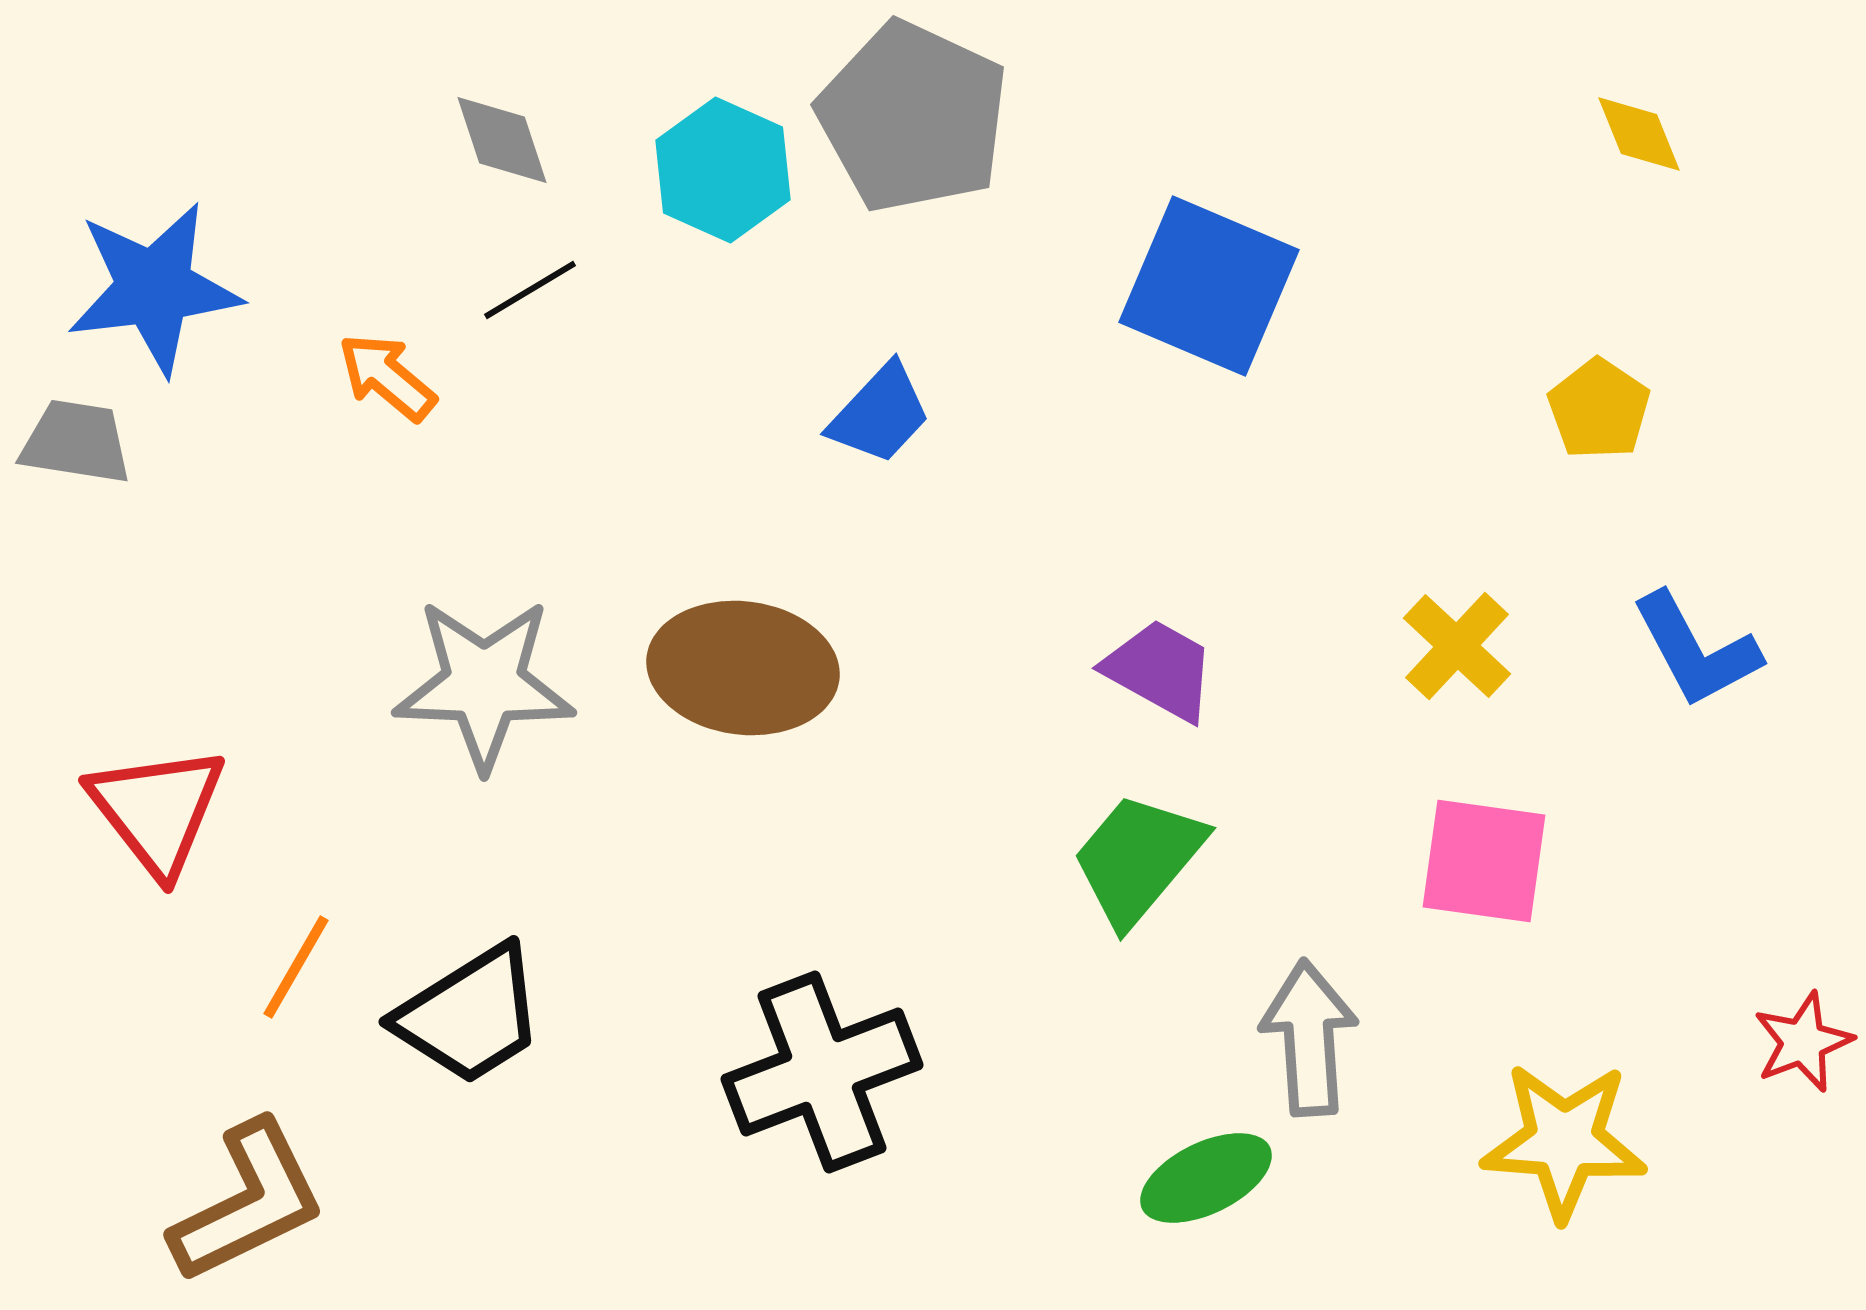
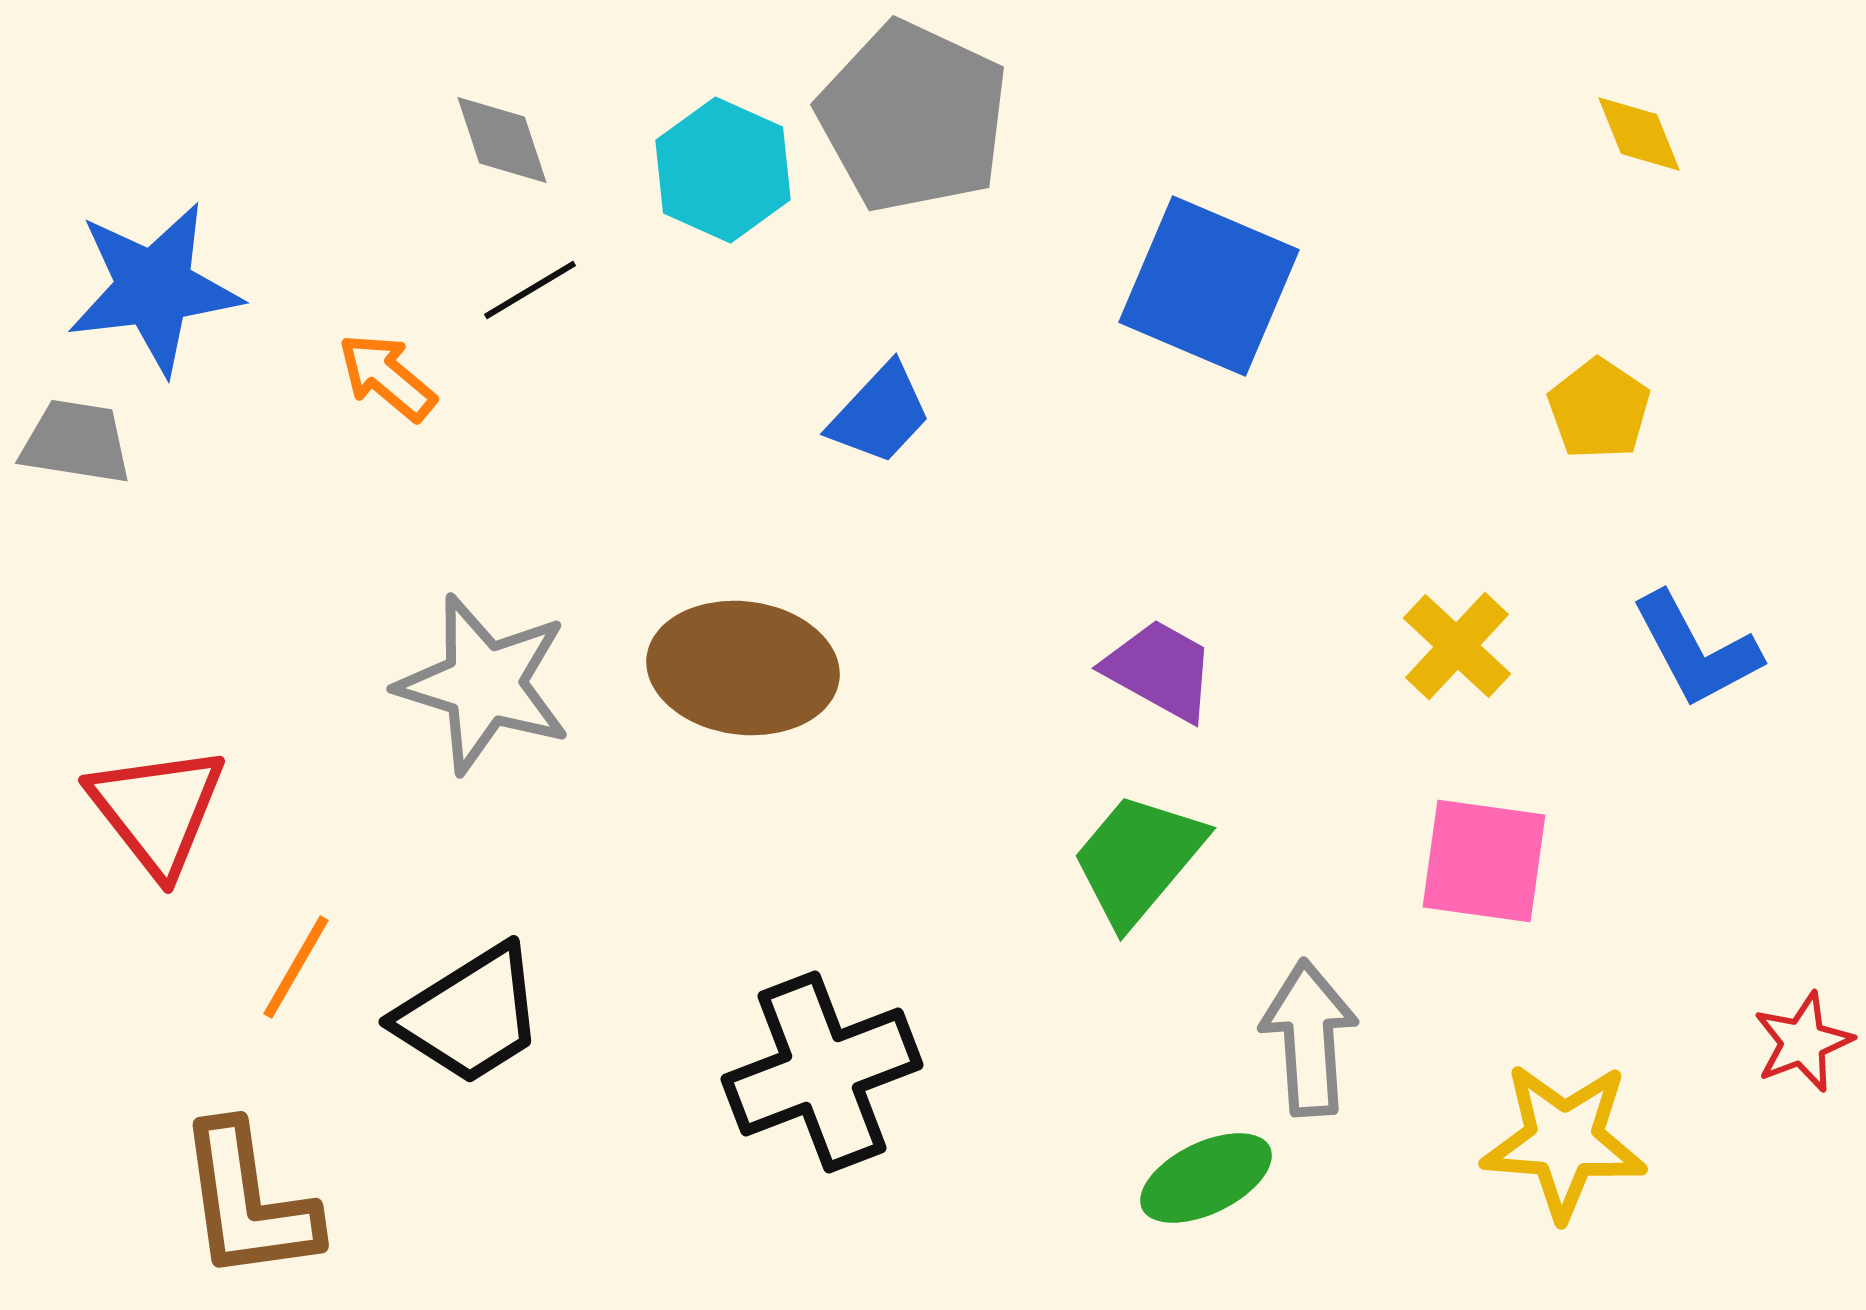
gray star: rotated 15 degrees clockwise
brown L-shape: rotated 108 degrees clockwise
